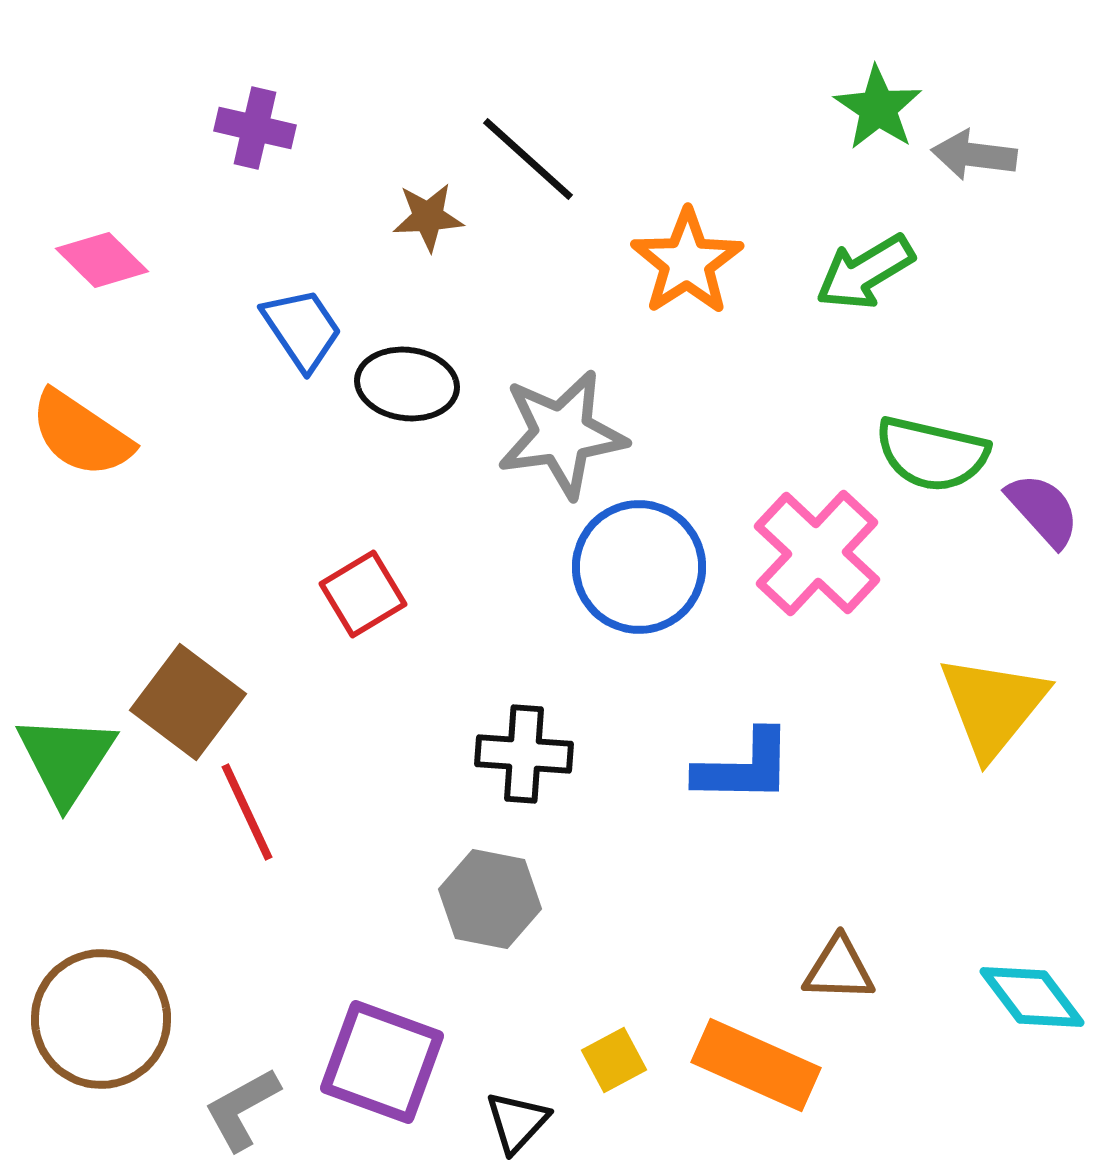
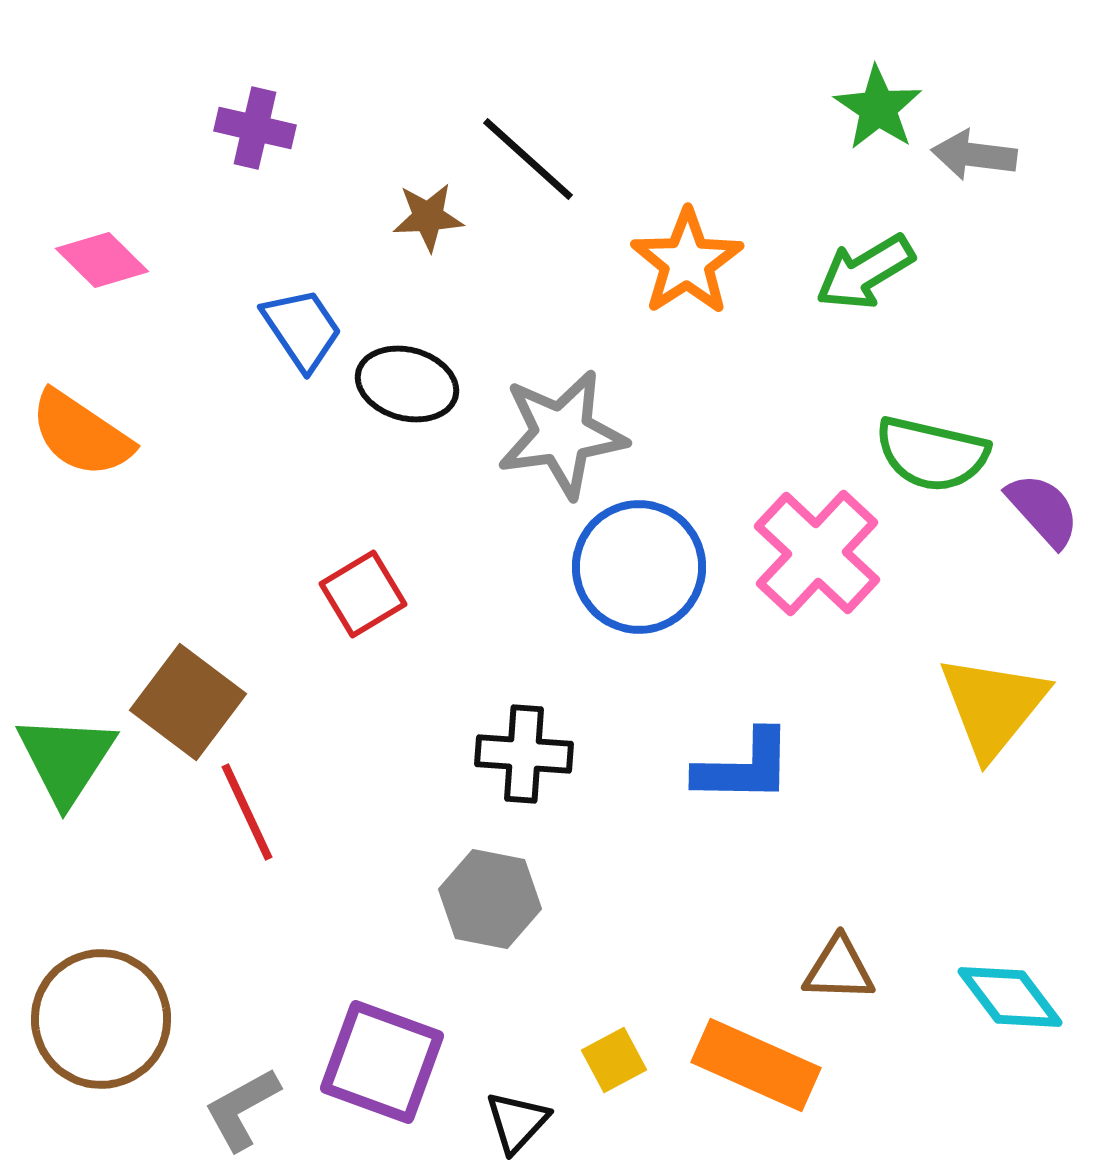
black ellipse: rotated 8 degrees clockwise
cyan diamond: moved 22 px left
